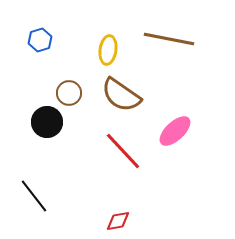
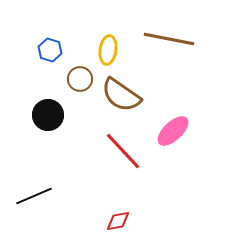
blue hexagon: moved 10 px right, 10 px down; rotated 25 degrees counterclockwise
brown circle: moved 11 px right, 14 px up
black circle: moved 1 px right, 7 px up
pink ellipse: moved 2 px left
black line: rotated 75 degrees counterclockwise
